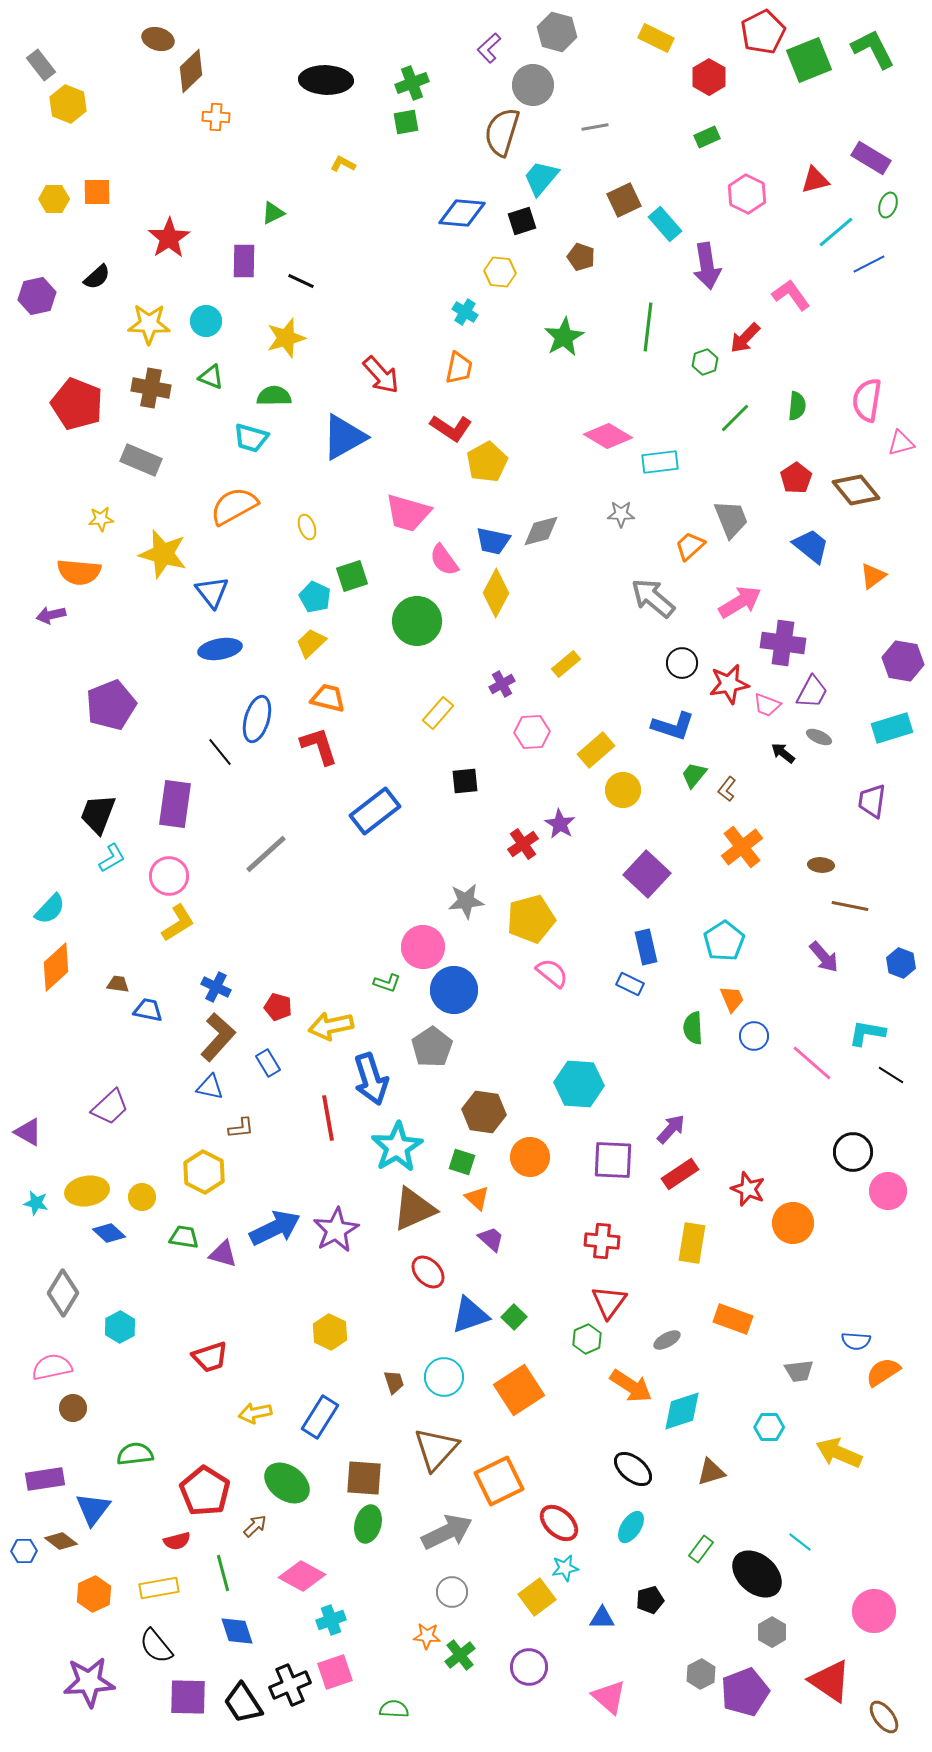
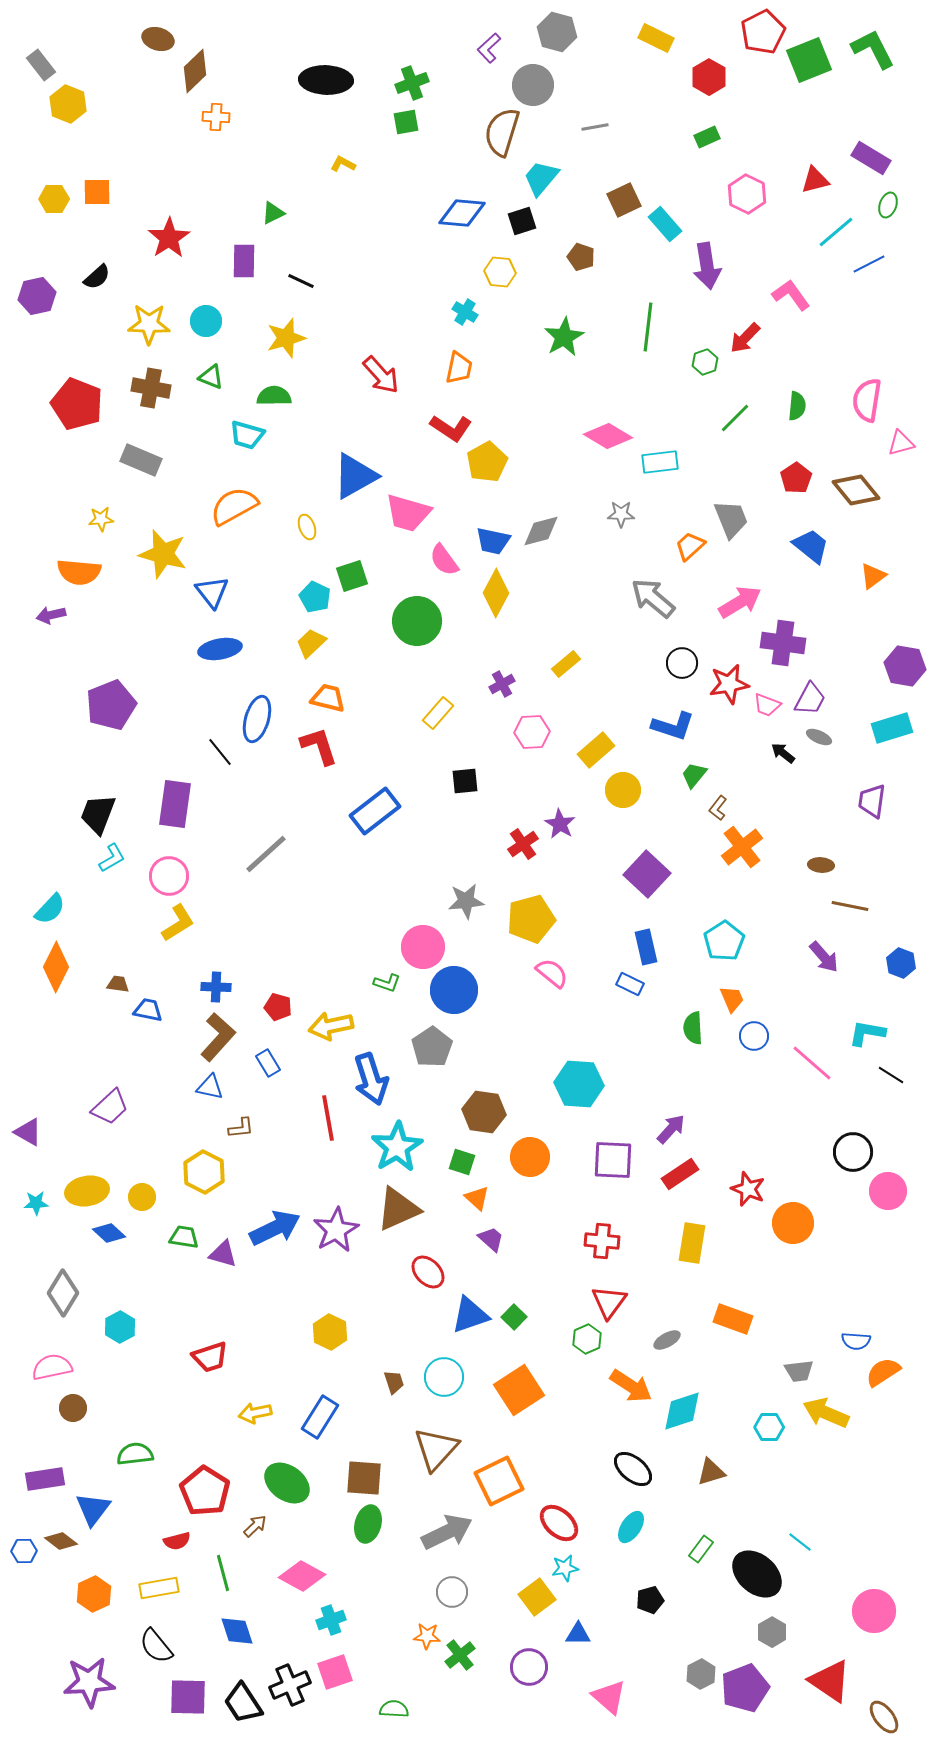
brown diamond at (191, 71): moved 4 px right
blue triangle at (344, 437): moved 11 px right, 39 px down
cyan trapezoid at (251, 438): moved 4 px left, 3 px up
purple hexagon at (903, 661): moved 2 px right, 5 px down
purple trapezoid at (812, 692): moved 2 px left, 7 px down
brown L-shape at (727, 789): moved 9 px left, 19 px down
orange diamond at (56, 967): rotated 21 degrees counterclockwise
blue cross at (216, 987): rotated 24 degrees counterclockwise
cyan star at (36, 1203): rotated 15 degrees counterclockwise
brown triangle at (414, 1209): moved 16 px left
yellow arrow at (839, 1453): moved 13 px left, 40 px up
blue triangle at (602, 1618): moved 24 px left, 16 px down
purple pentagon at (745, 1692): moved 4 px up
